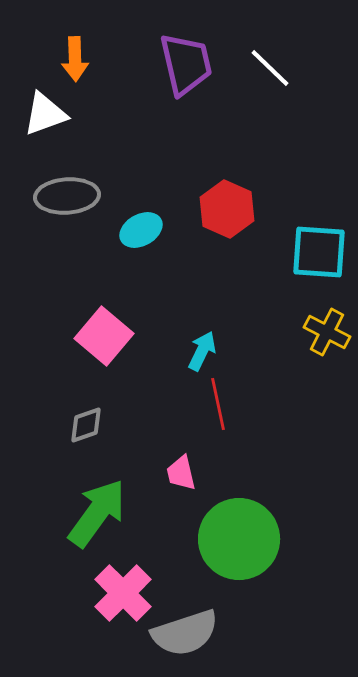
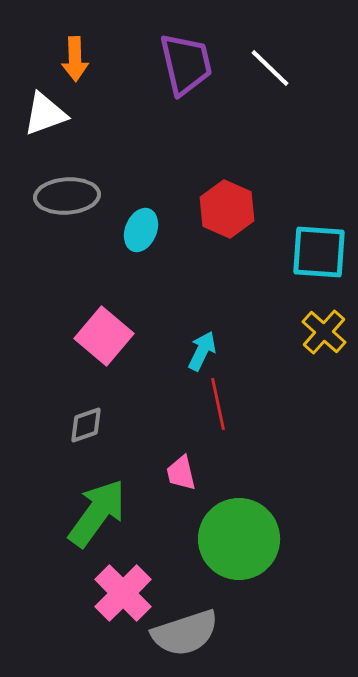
cyan ellipse: rotated 39 degrees counterclockwise
yellow cross: moved 3 px left; rotated 15 degrees clockwise
